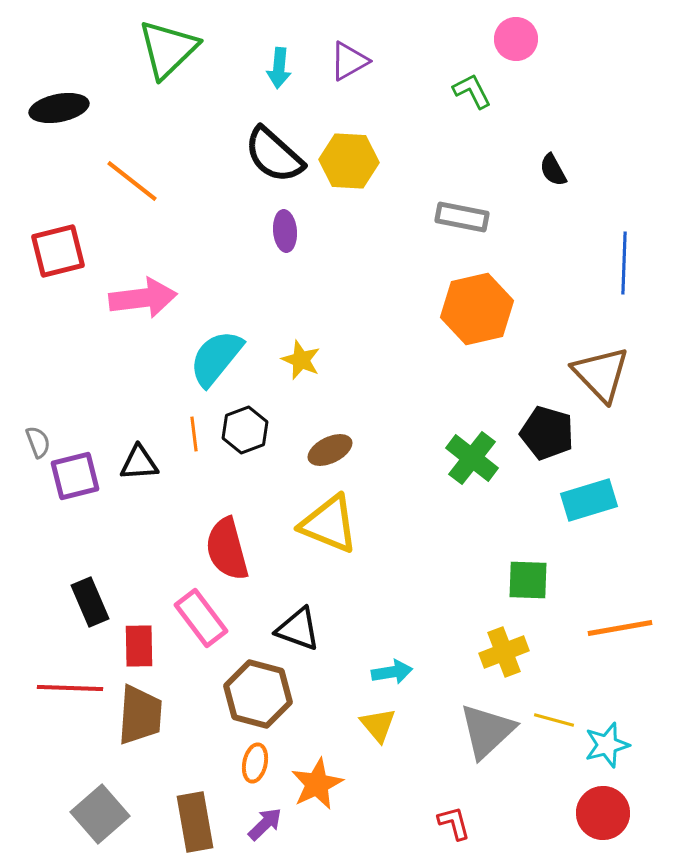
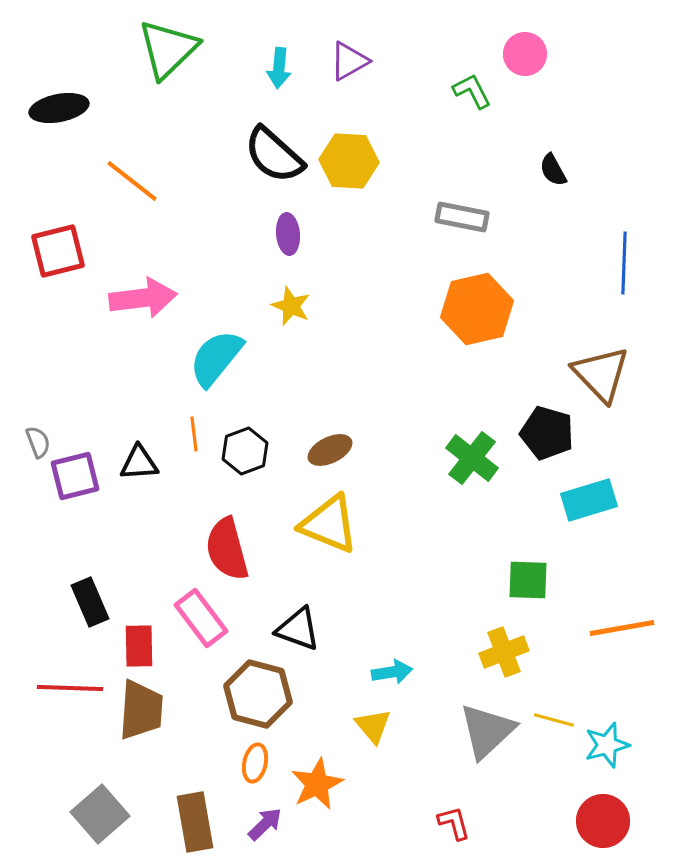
pink circle at (516, 39): moved 9 px right, 15 px down
purple ellipse at (285, 231): moved 3 px right, 3 px down
yellow star at (301, 360): moved 10 px left, 54 px up
black hexagon at (245, 430): moved 21 px down
orange line at (620, 628): moved 2 px right
brown trapezoid at (140, 715): moved 1 px right, 5 px up
yellow triangle at (378, 725): moved 5 px left, 1 px down
red circle at (603, 813): moved 8 px down
